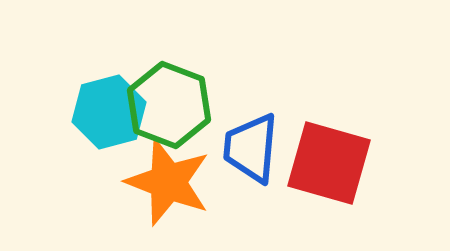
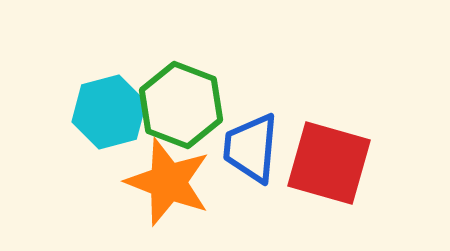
green hexagon: moved 12 px right
